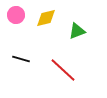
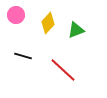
yellow diamond: moved 2 px right, 5 px down; rotated 35 degrees counterclockwise
green triangle: moved 1 px left, 1 px up
black line: moved 2 px right, 3 px up
